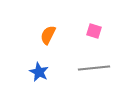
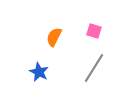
orange semicircle: moved 6 px right, 2 px down
gray line: rotated 52 degrees counterclockwise
